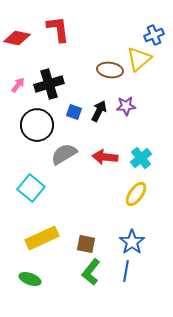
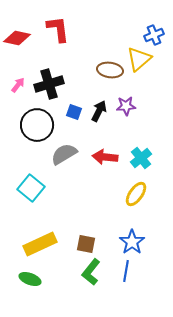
yellow rectangle: moved 2 px left, 6 px down
